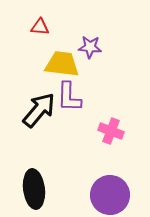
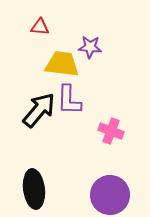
purple L-shape: moved 3 px down
